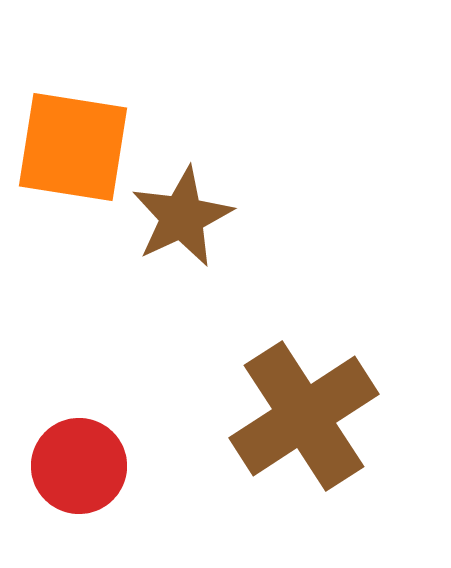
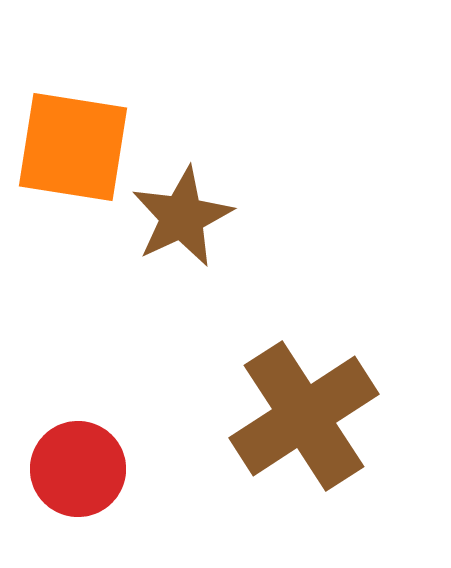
red circle: moved 1 px left, 3 px down
